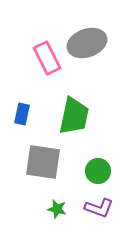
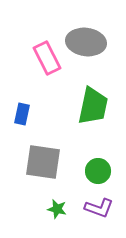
gray ellipse: moved 1 px left, 1 px up; rotated 27 degrees clockwise
green trapezoid: moved 19 px right, 10 px up
